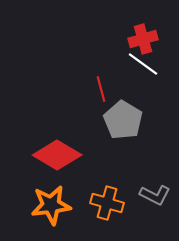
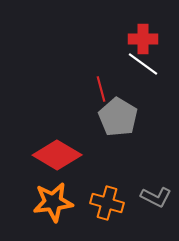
red cross: rotated 16 degrees clockwise
gray pentagon: moved 5 px left, 3 px up
gray L-shape: moved 1 px right, 2 px down
orange star: moved 2 px right, 3 px up
